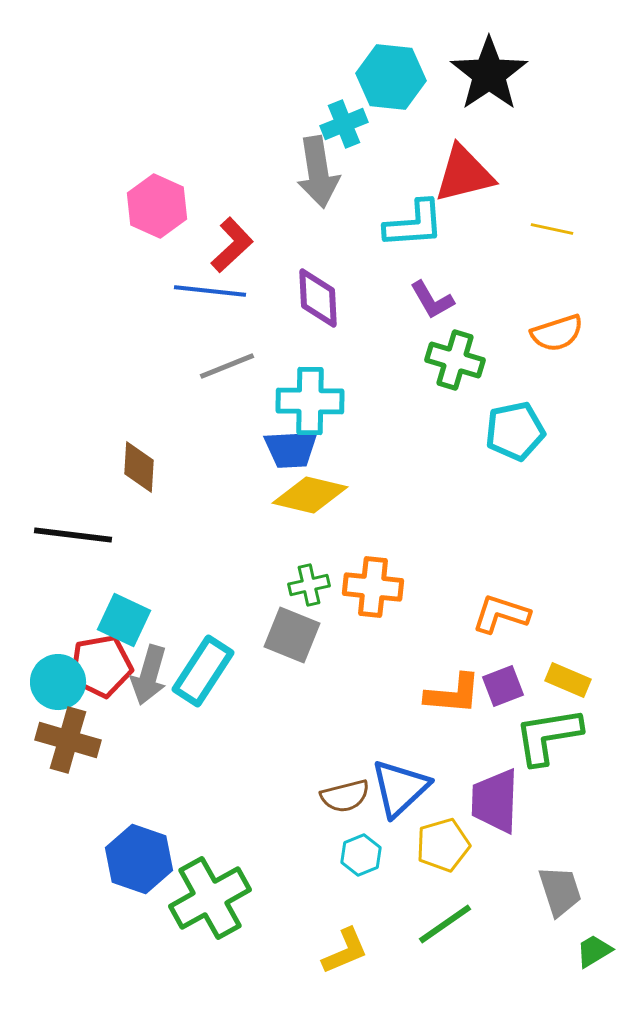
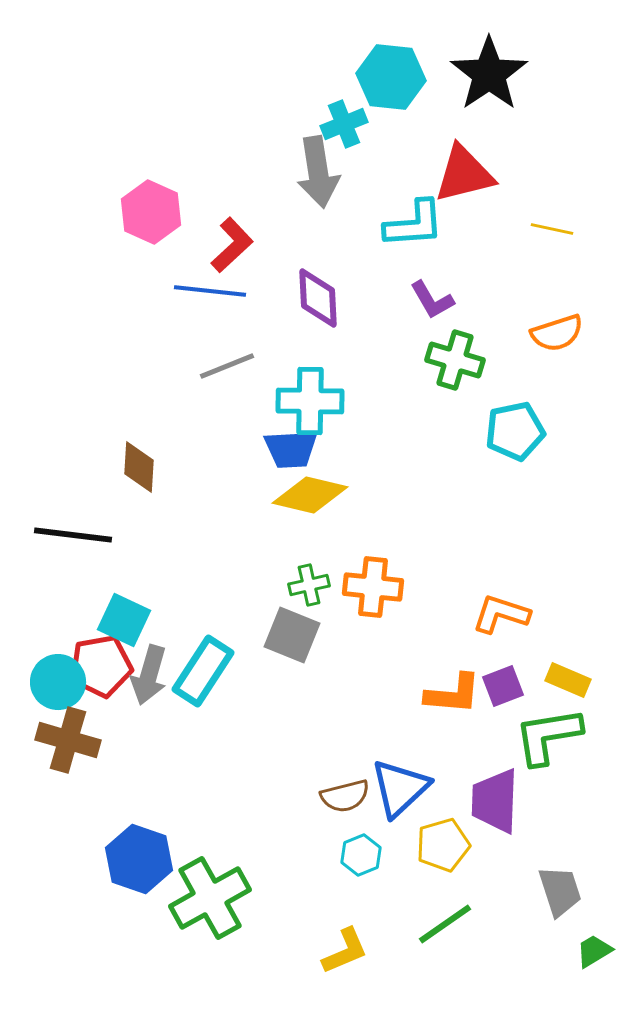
pink hexagon at (157, 206): moved 6 px left, 6 px down
